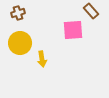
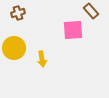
yellow circle: moved 6 px left, 5 px down
